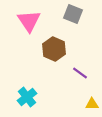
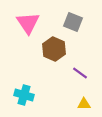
gray square: moved 8 px down
pink triangle: moved 1 px left, 2 px down
cyan cross: moved 3 px left, 2 px up; rotated 36 degrees counterclockwise
yellow triangle: moved 8 px left
